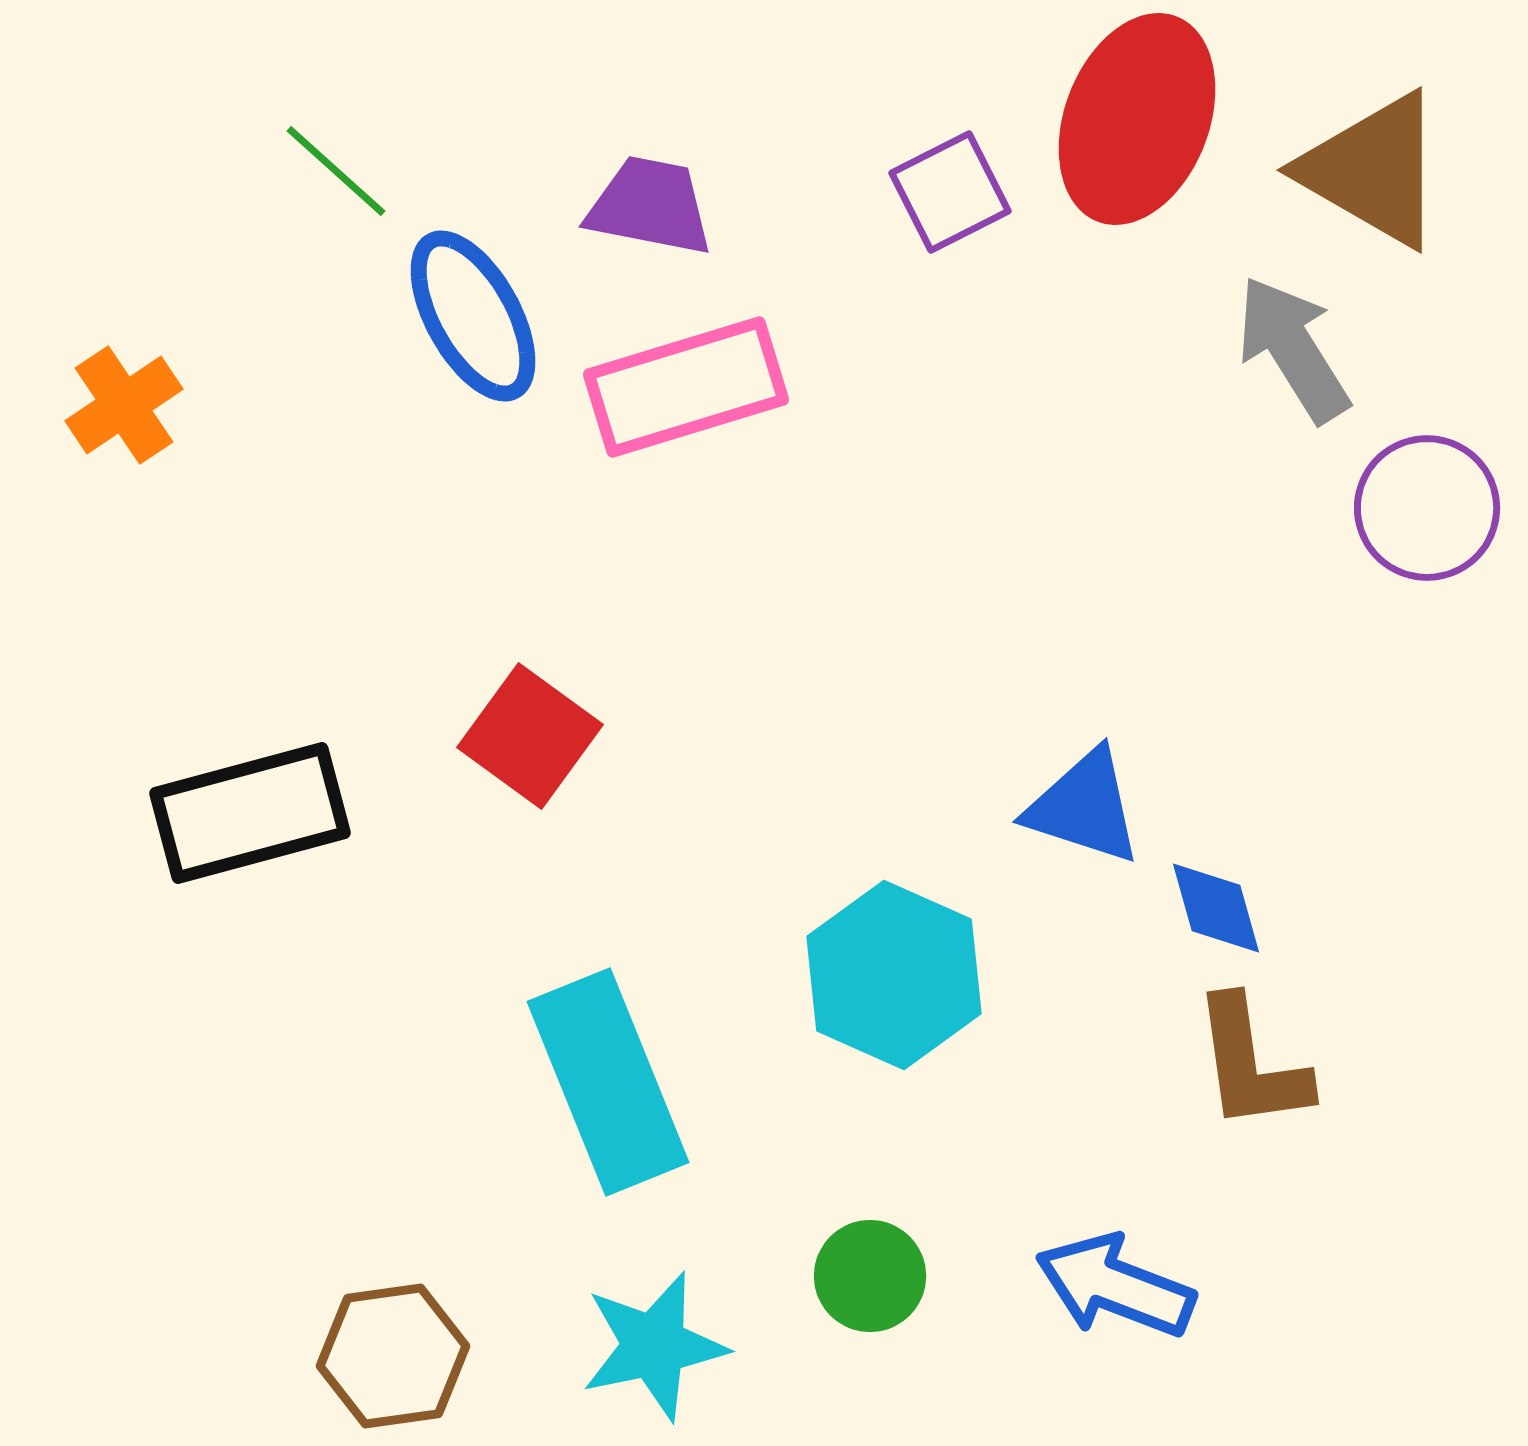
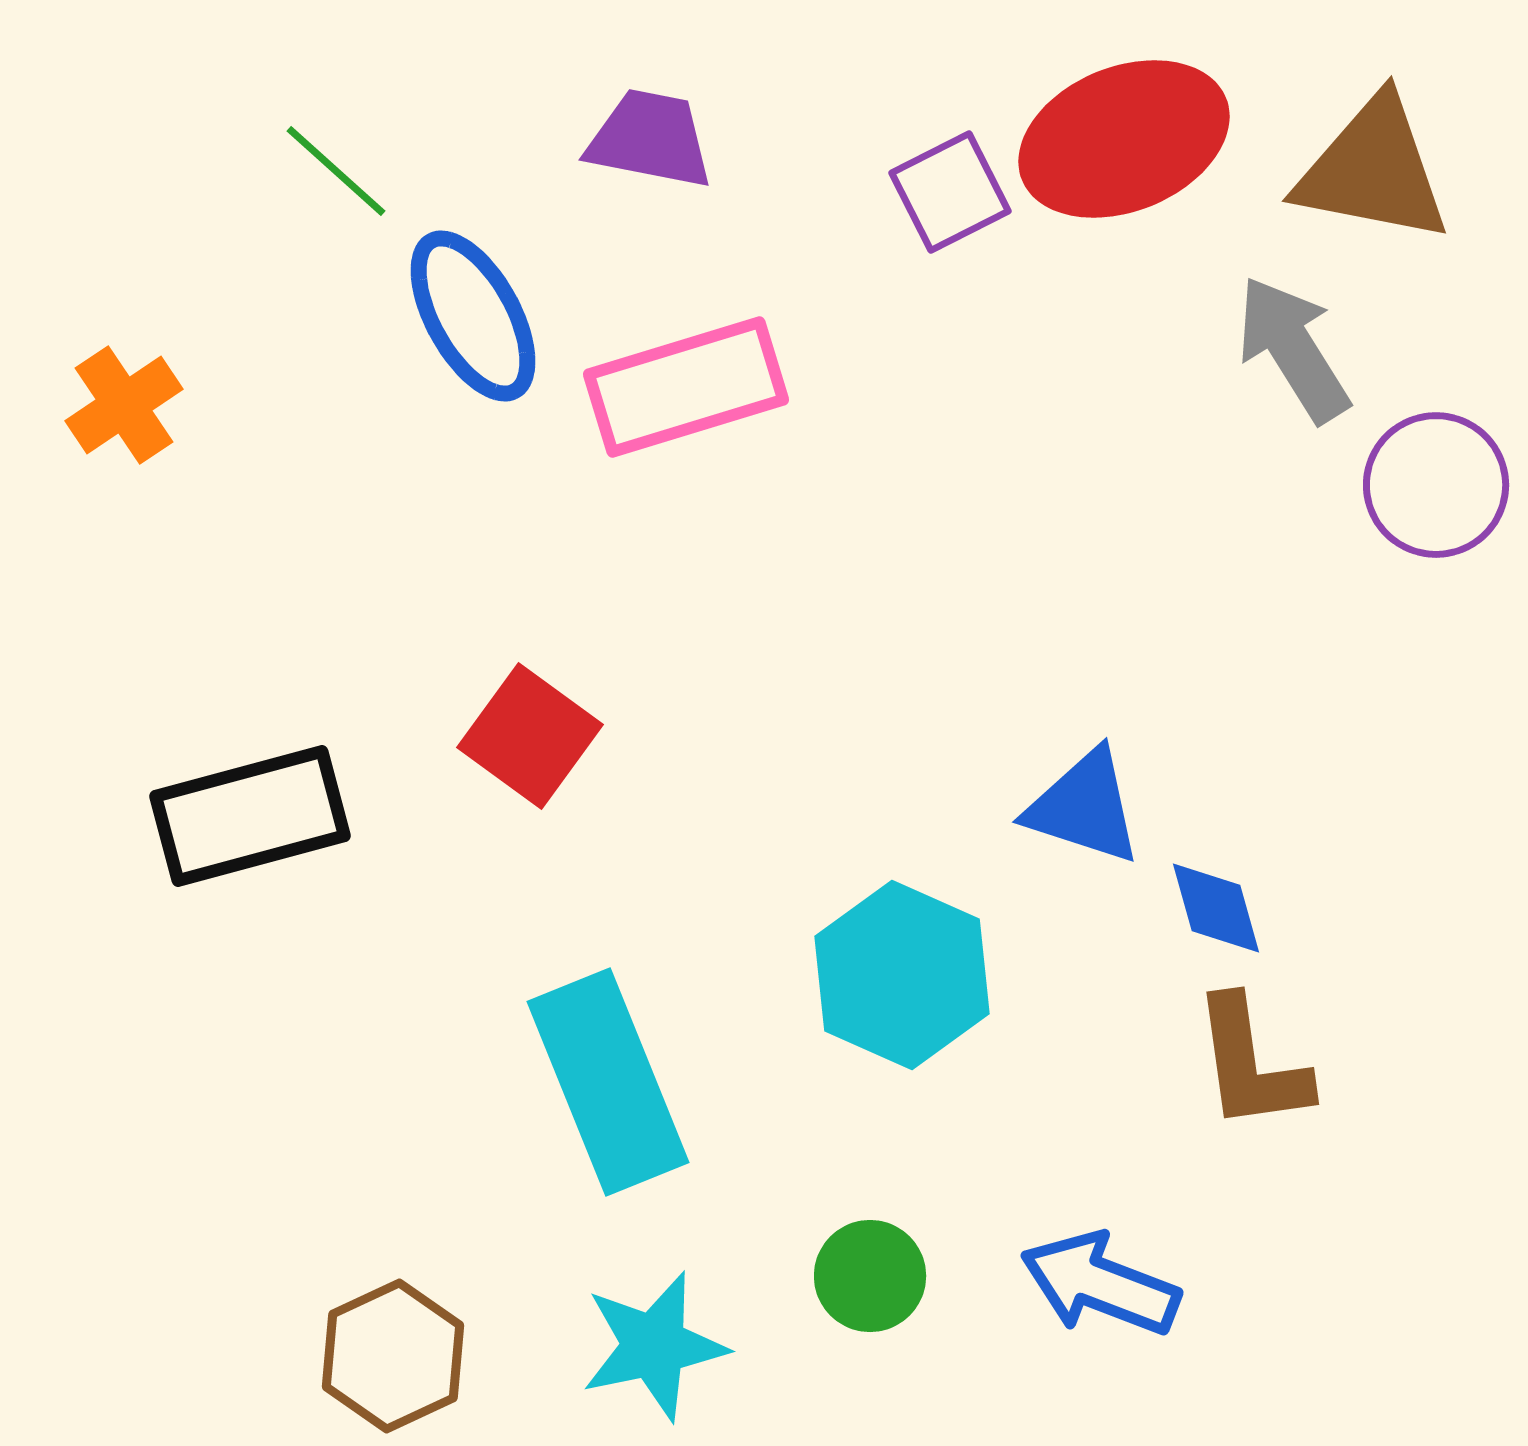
red ellipse: moved 13 px left, 20 px down; rotated 47 degrees clockwise
brown triangle: rotated 19 degrees counterclockwise
purple trapezoid: moved 67 px up
purple circle: moved 9 px right, 23 px up
black rectangle: moved 3 px down
cyan hexagon: moved 8 px right
blue arrow: moved 15 px left, 2 px up
brown hexagon: rotated 17 degrees counterclockwise
